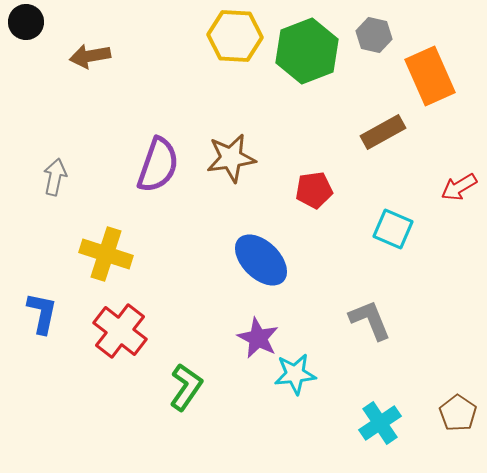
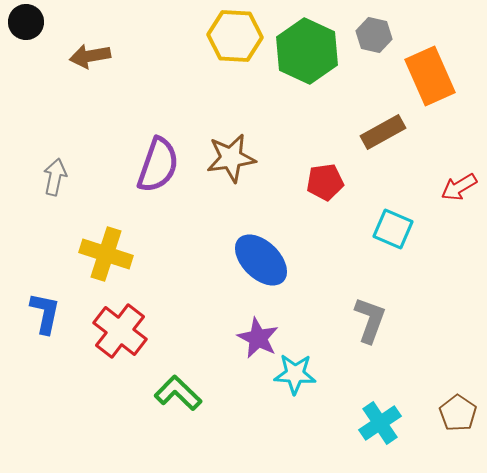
green hexagon: rotated 14 degrees counterclockwise
red pentagon: moved 11 px right, 8 px up
blue L-shape: moved 3 px right
gray L-shape: rotated 42 degrees clockwise
cyan star: rotated 9 degrees clockwise
green L-shape: moved 8 px left, 6 px down; rotated 81 degrees counterclockwise
